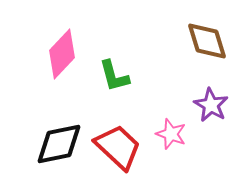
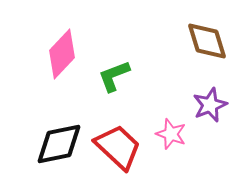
green L-shape: rotated 84 degrees clockwise
purple star: moved 1 px left; rotated 20 degrees clockwise
